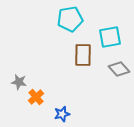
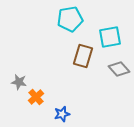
brown rectangle: moved 1 px down; rotated 15 degrees clockwise
